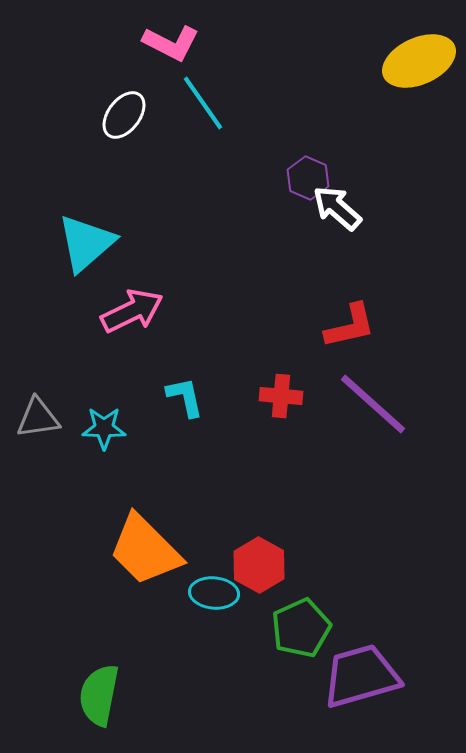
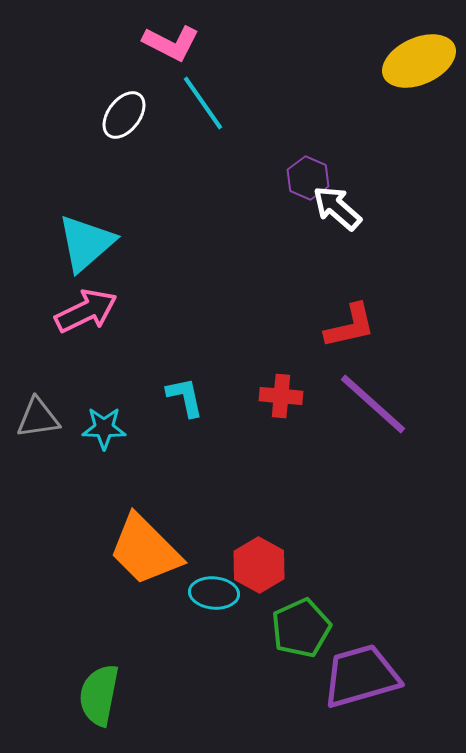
pink arrow: moved 46 px left
